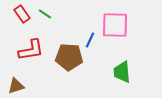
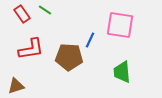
green line: moved 4 px up
pink square: moved 5 px right; rotated 8 degrees clockwise
red L-shape: moved 1 px up
